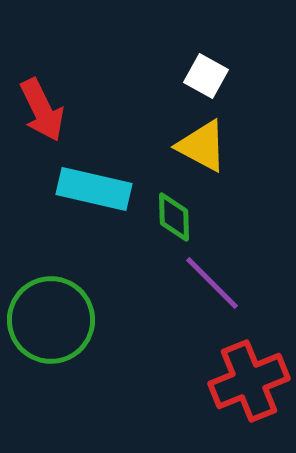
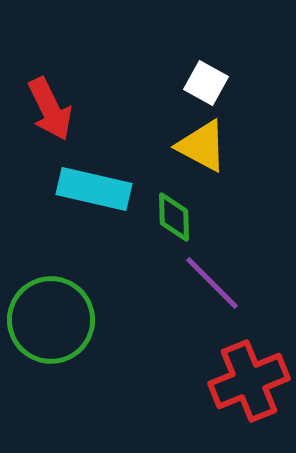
white square: moved 7 px down
red arrow: moved 8 px right, 1 px up
